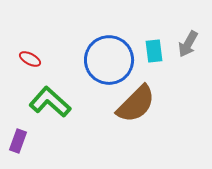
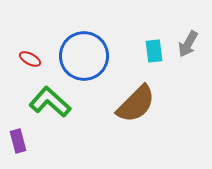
blue circle: moved 25 px left, 4 px up
purple rectangle: rotated 35 degrees counterclockwise
